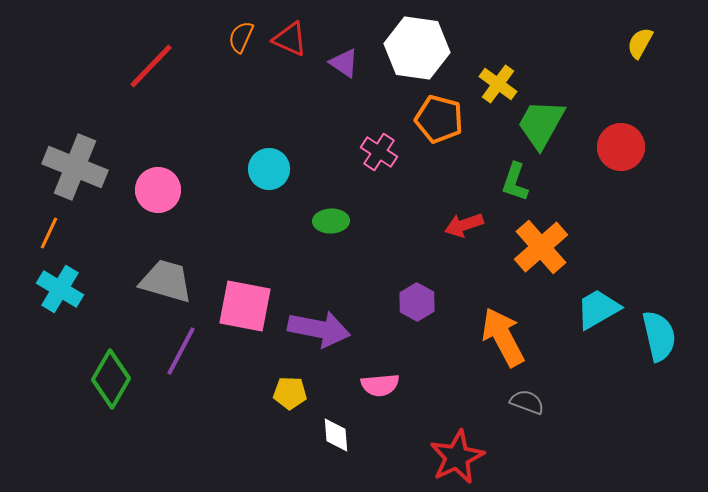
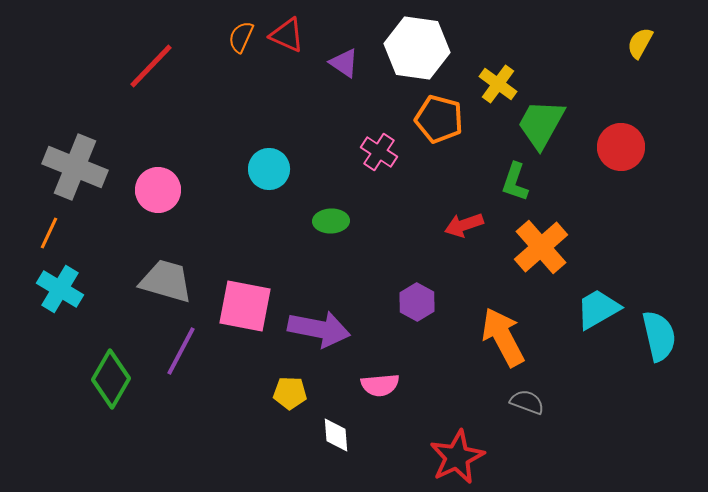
red triangle: moved 3 px left, 4 px up
